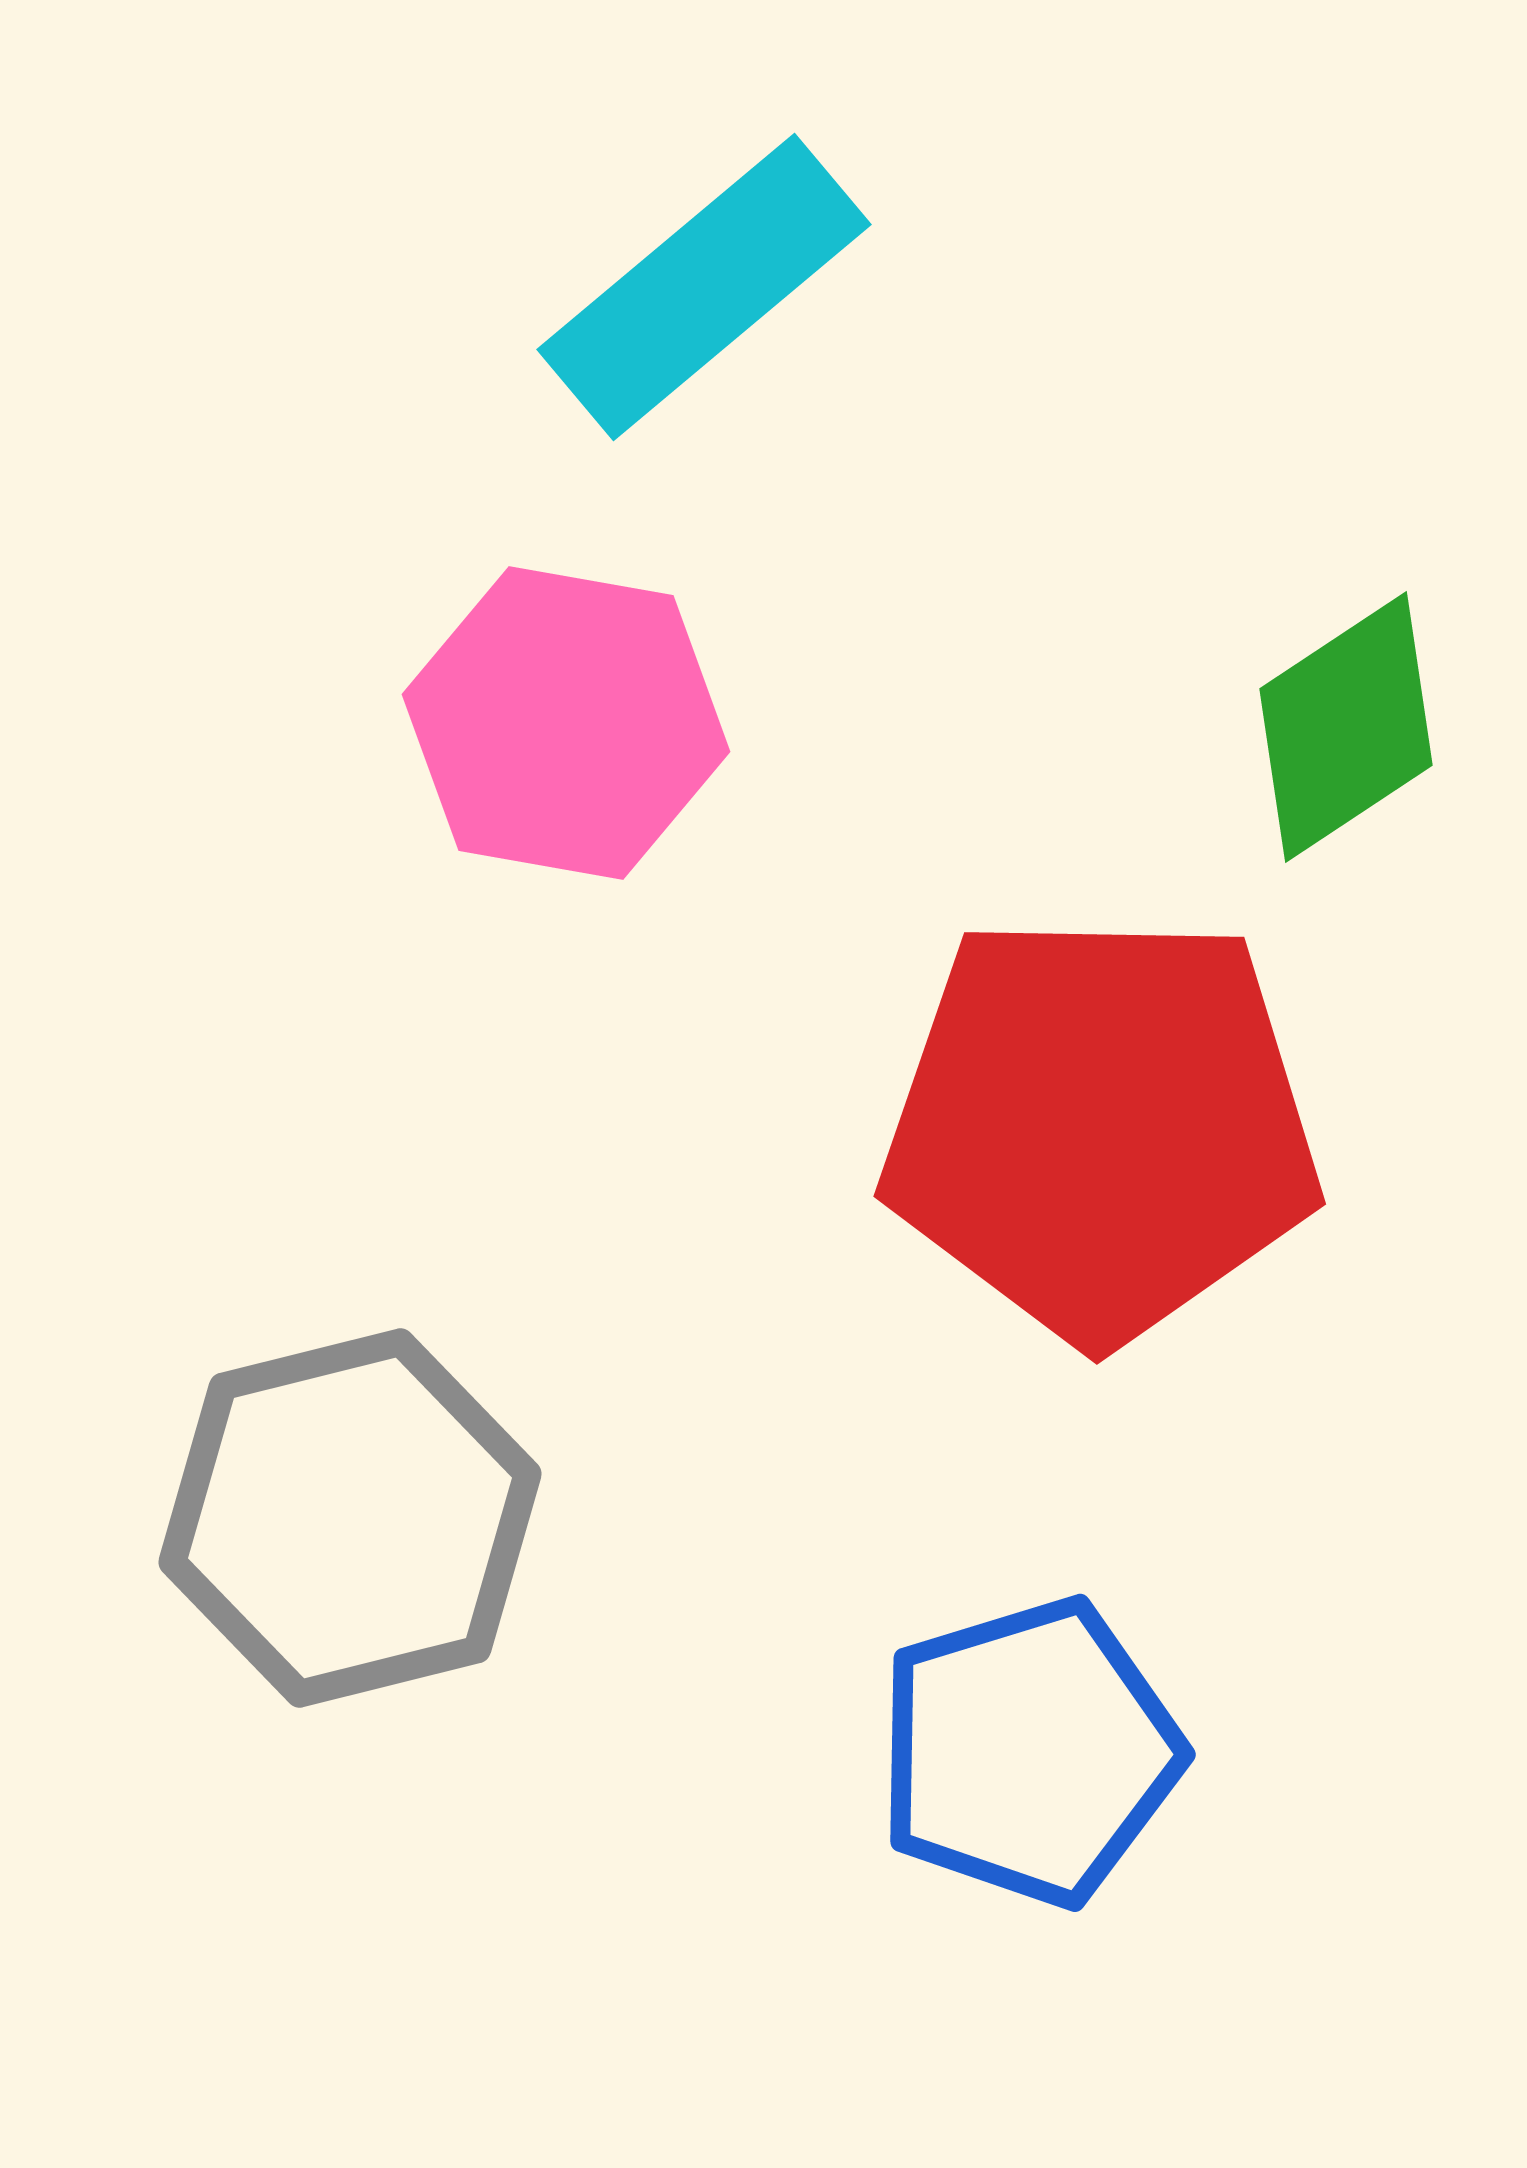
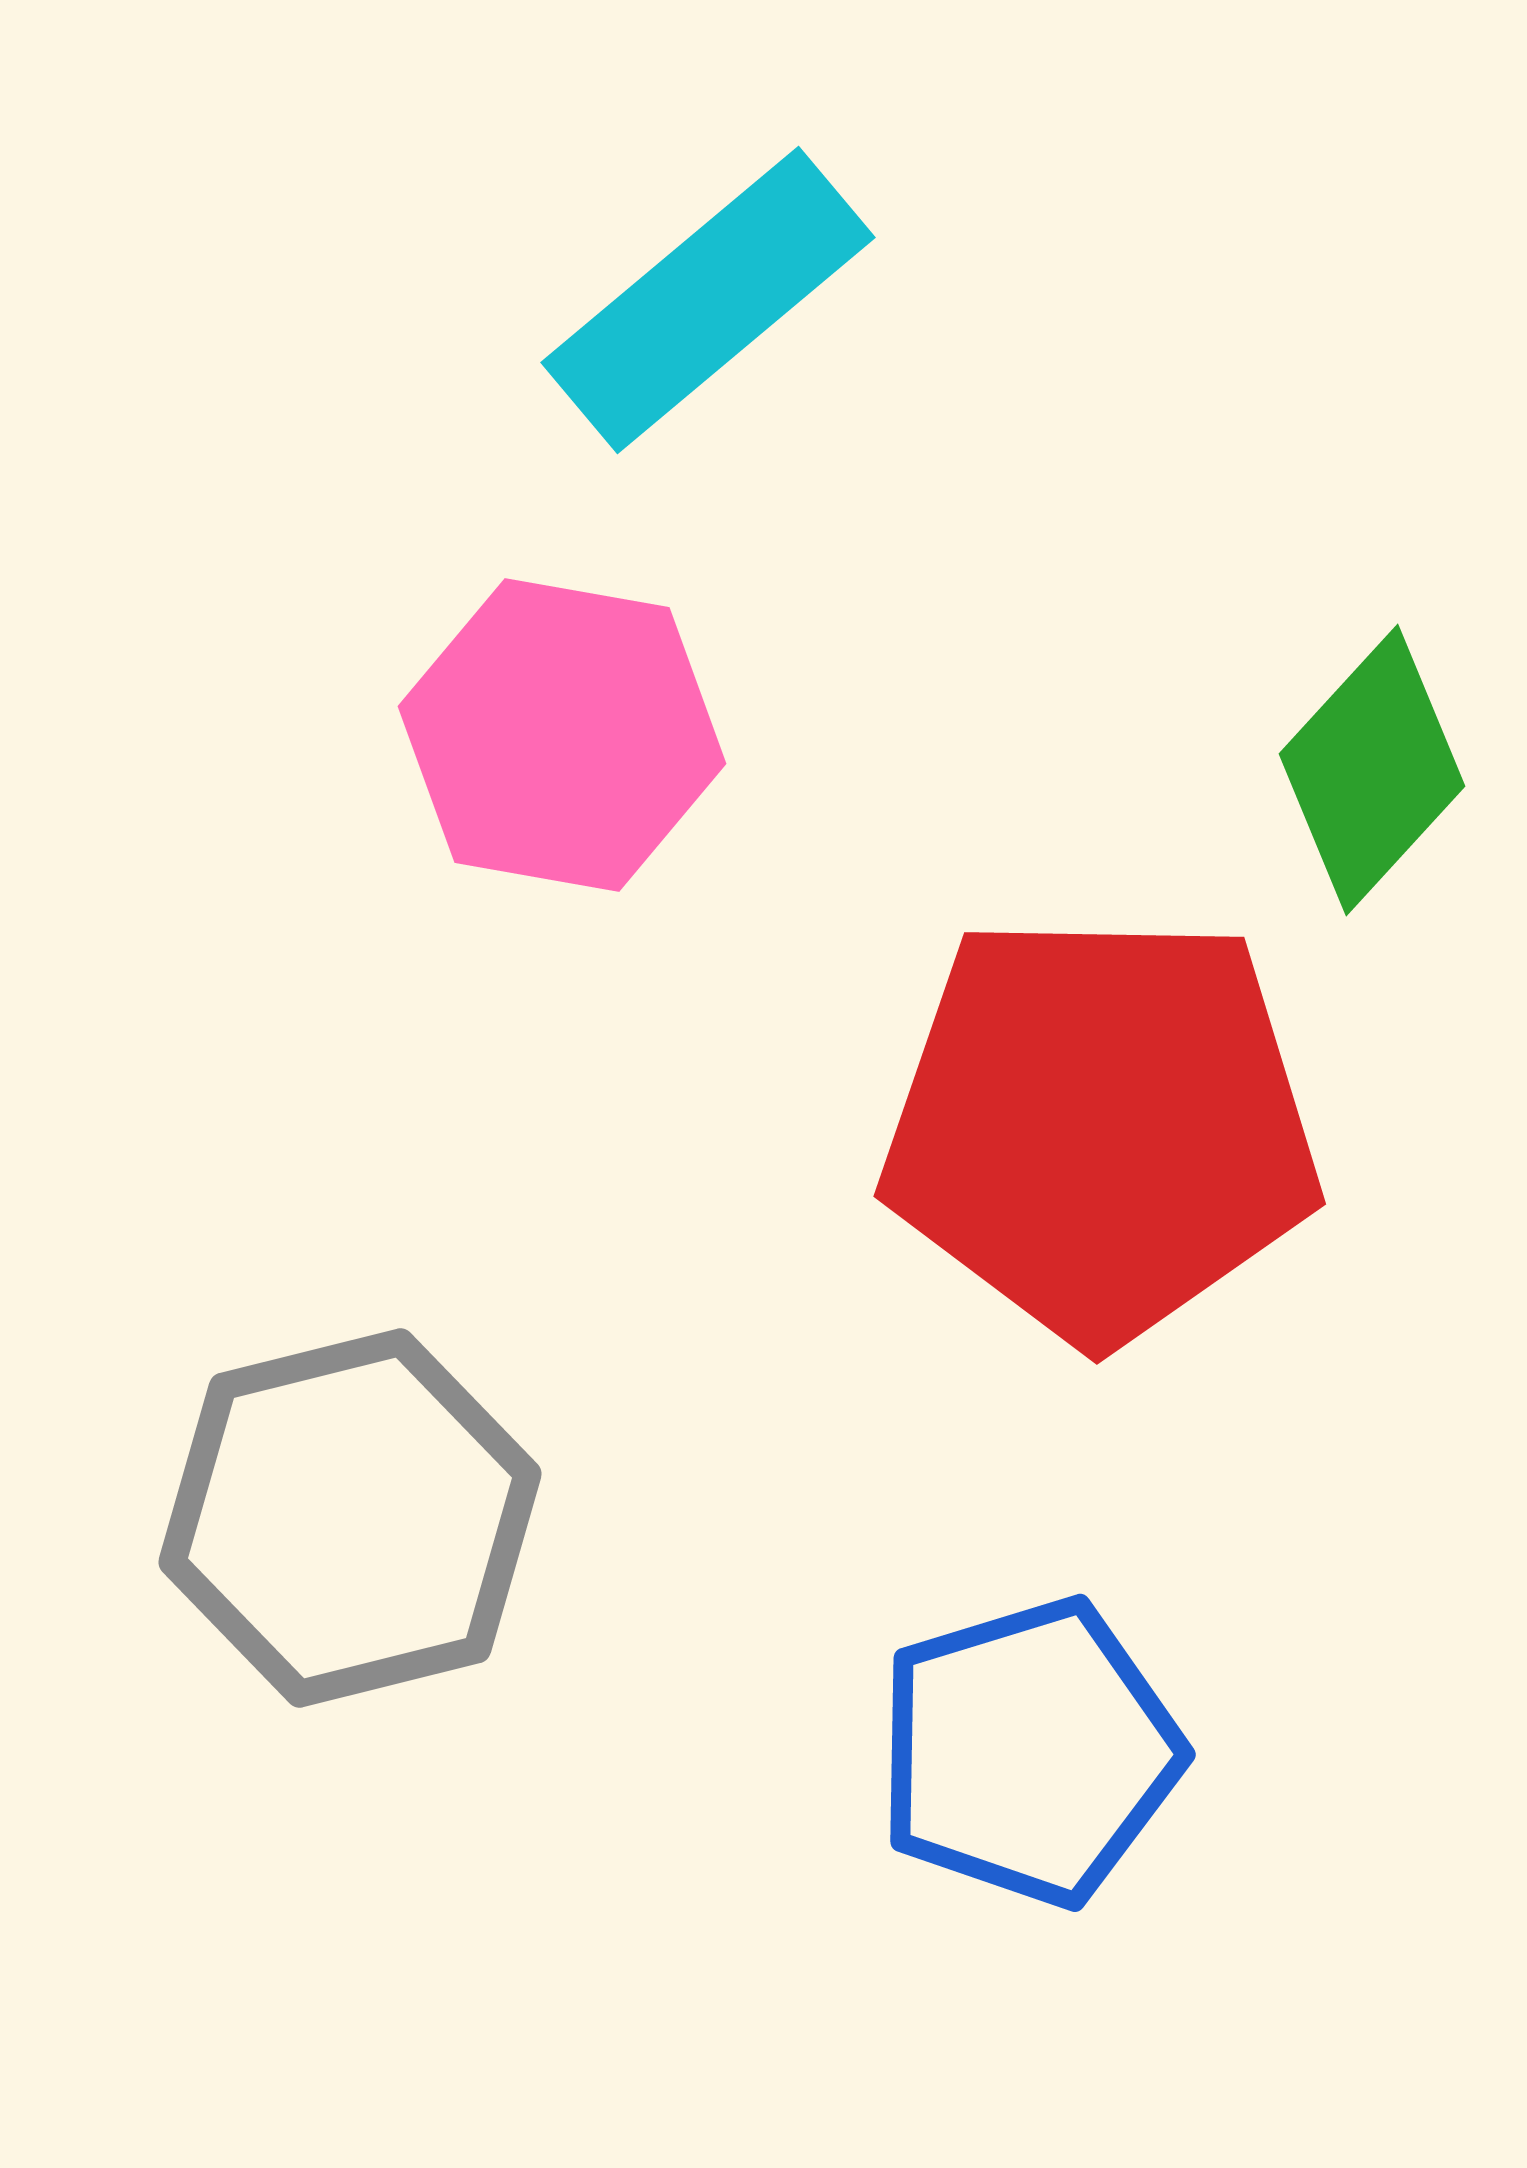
cyan rectangle: moved 4 px right, 13 px down
pink hexagon: moved 4 px left, 12 px down
green diamond: moved 26 px right, 43 px down; rotated 14 degrees counterclockwise
